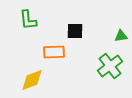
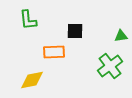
yellow diamond: rotated 10 degrees clockwise
